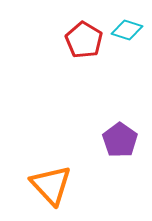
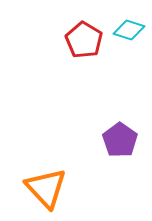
cyan diamond: moved 2 px right
orange triangle: moved 5 px left, 3 px down
